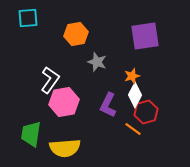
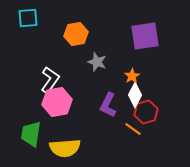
orange star: rotated 14 degrees counterclockwise
pink hexagon: moved 7 px left
